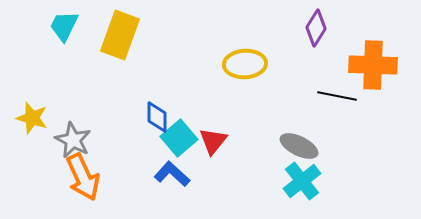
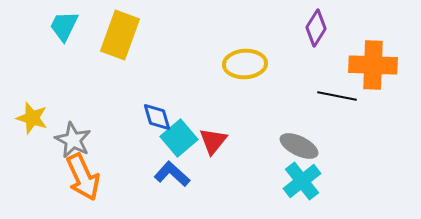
blue diamond: rotated 16 degrees counterclockwise
